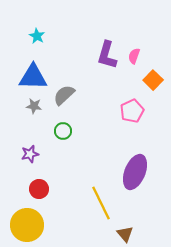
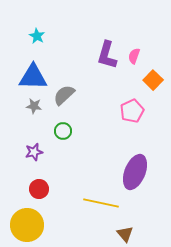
purple star: moved 4 px right, 2 px up
yellow line: rotated 52 degrees counterclockwise
